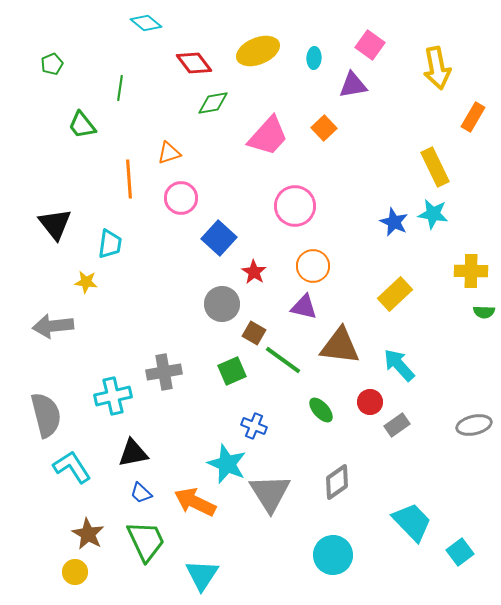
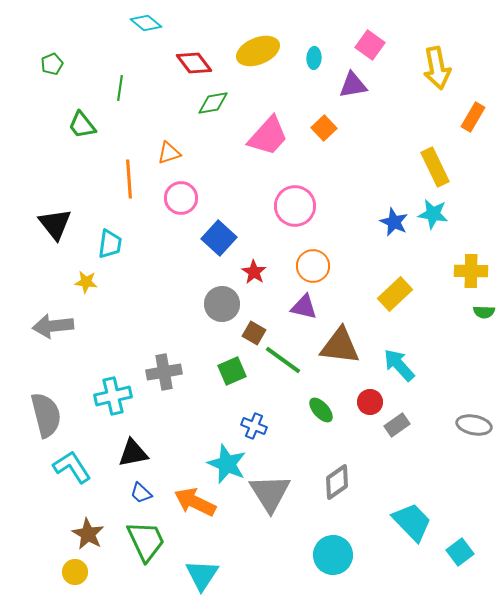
gray ellipse at (474, 425): rotated 24 degrees clockwise
